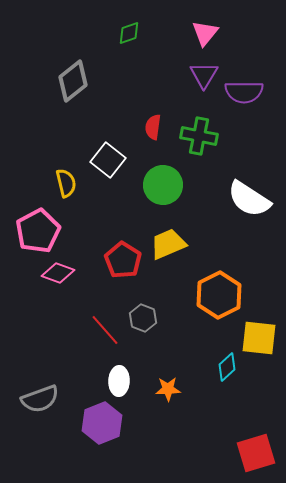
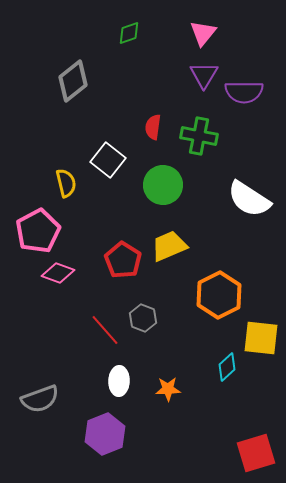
pink triangle: moved 2 px left
yellow trapezoid: moved 1 px right, 2 px down
yellow square: moved 2 px right
purple hexagon: moved 3 px right, 11 px down
